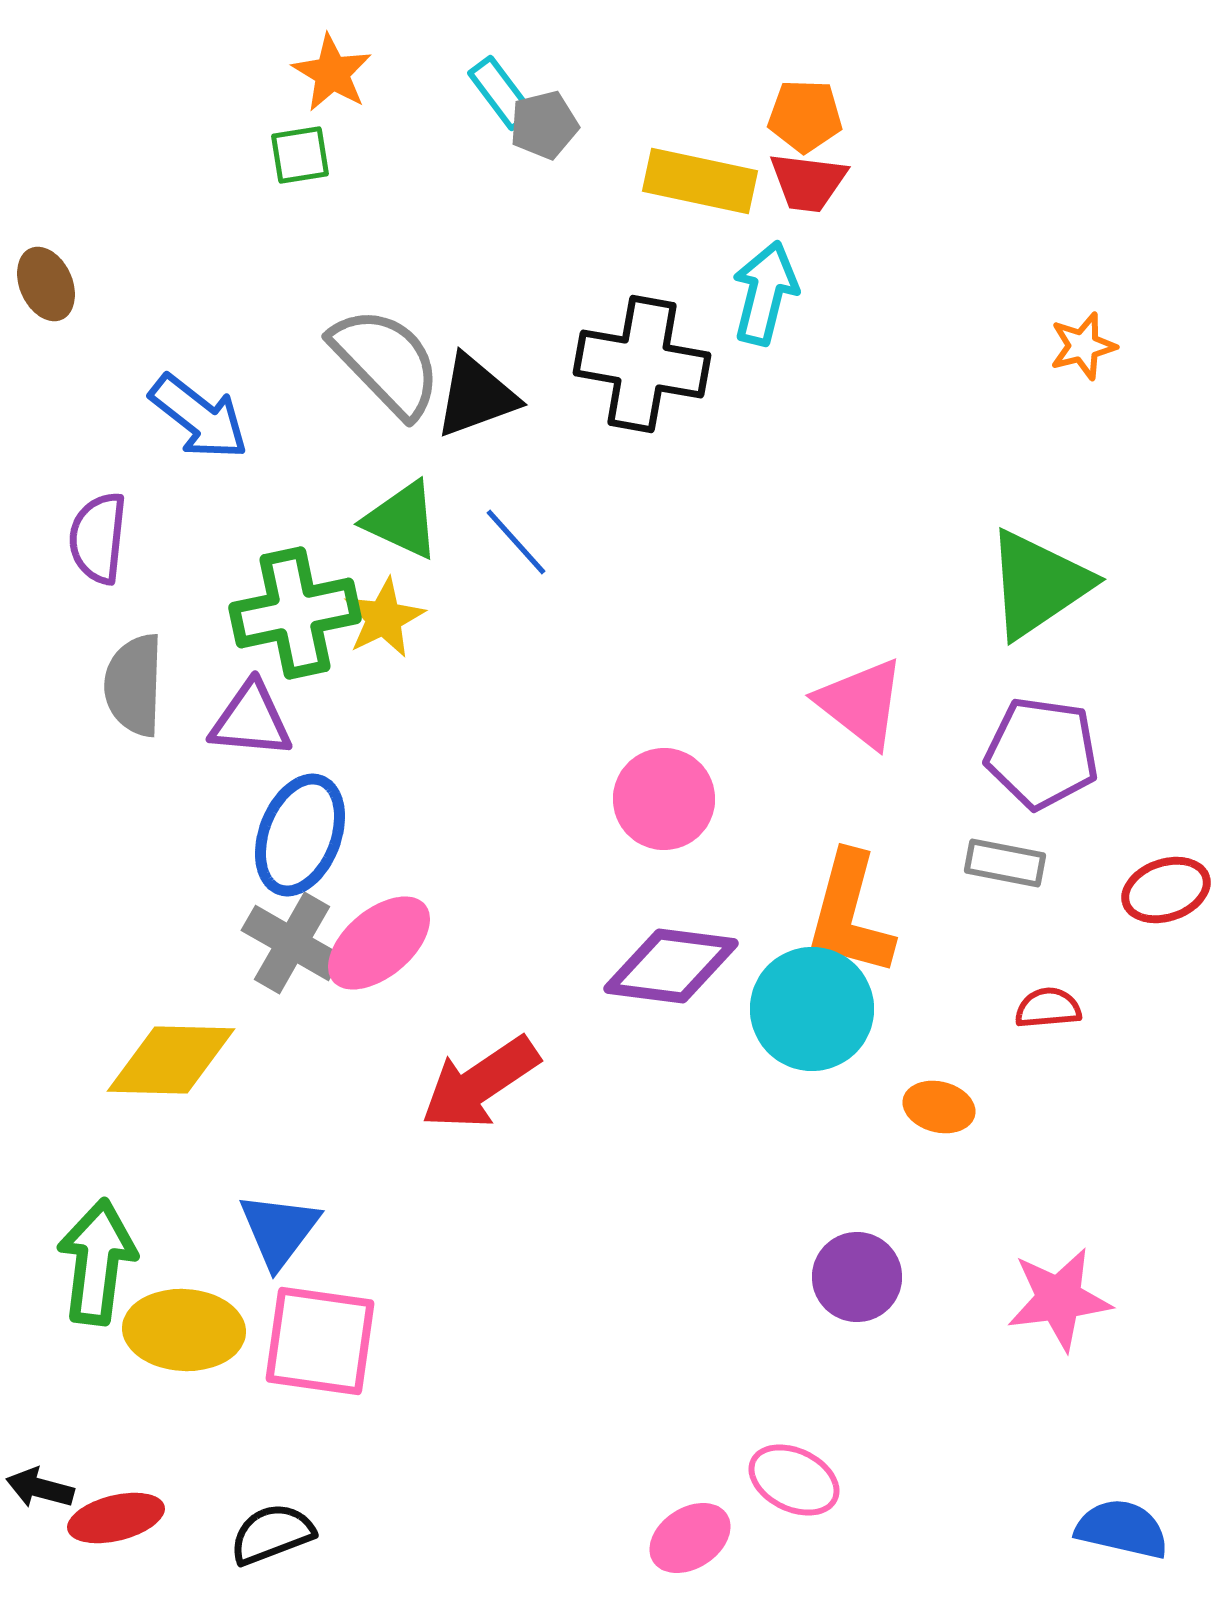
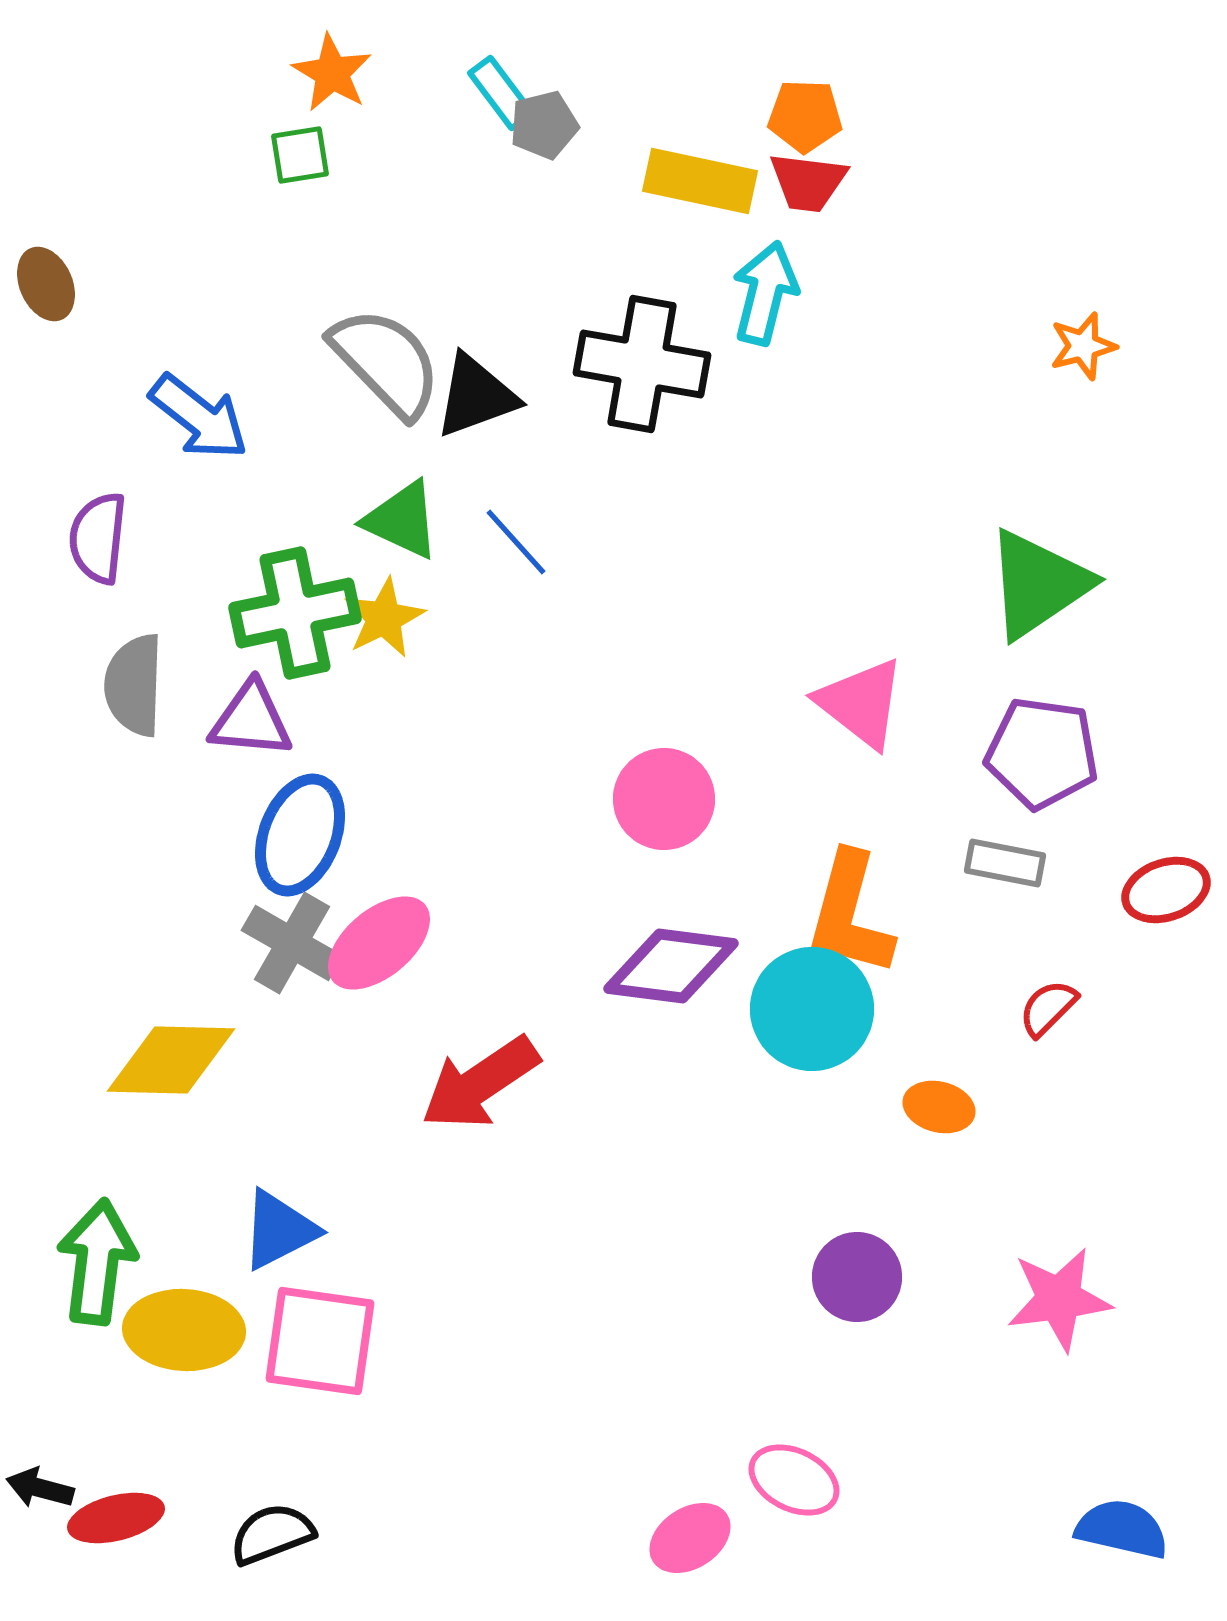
red semicircle at (1048, 1008): rotated 40 degrees counterclockwise
blue triangle at (279, 1230): rotated 26 degrees clockwise
